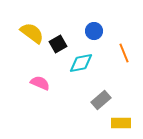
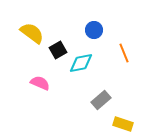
blue circle: moved 1 px up
black square: moved 6 px down
yellow rectangle: moved 2 px right, 1 px down; rotated 18 degrees clockwise
